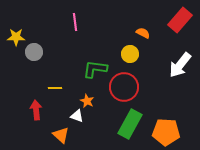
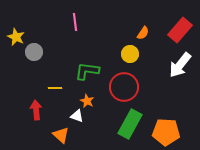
red rectangle: moved 10 px down
orange semicircle: rotated 96 degrees clockwise
yellow star: rotated 24 degrees clockwise
green L-shape: moved 8 px left, 2 px down
